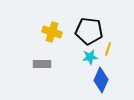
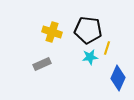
black pentagon: moved 1 px left, 1 px up
yellow line: moved 1 px left, 1 px up
gray rectangle: rotated 24 degrees counterclockwise
blue diamond: moved 17 px right, 2 px up
